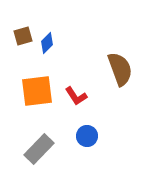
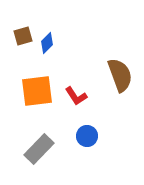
brown semicircle: moved 6 px down
